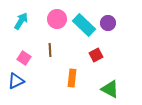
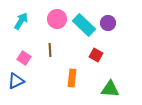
red square: rotated 32 degrees counterclockwise
green triangle: rotated 24 degrees counterclockwise
